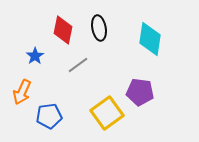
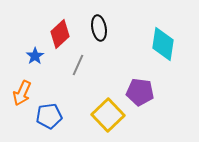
red diamond: moved 3 px left, 4 px down; rotated 36 degrees clockwise
cyan diamond: moved 13 px right, 5 px down
gray line: rotated 30 degrees counterclockwise
orange arrow: moved 1 px down
yellow square: moved 1 px right, 2 px down; rotated 8 degrees counterclockwise
